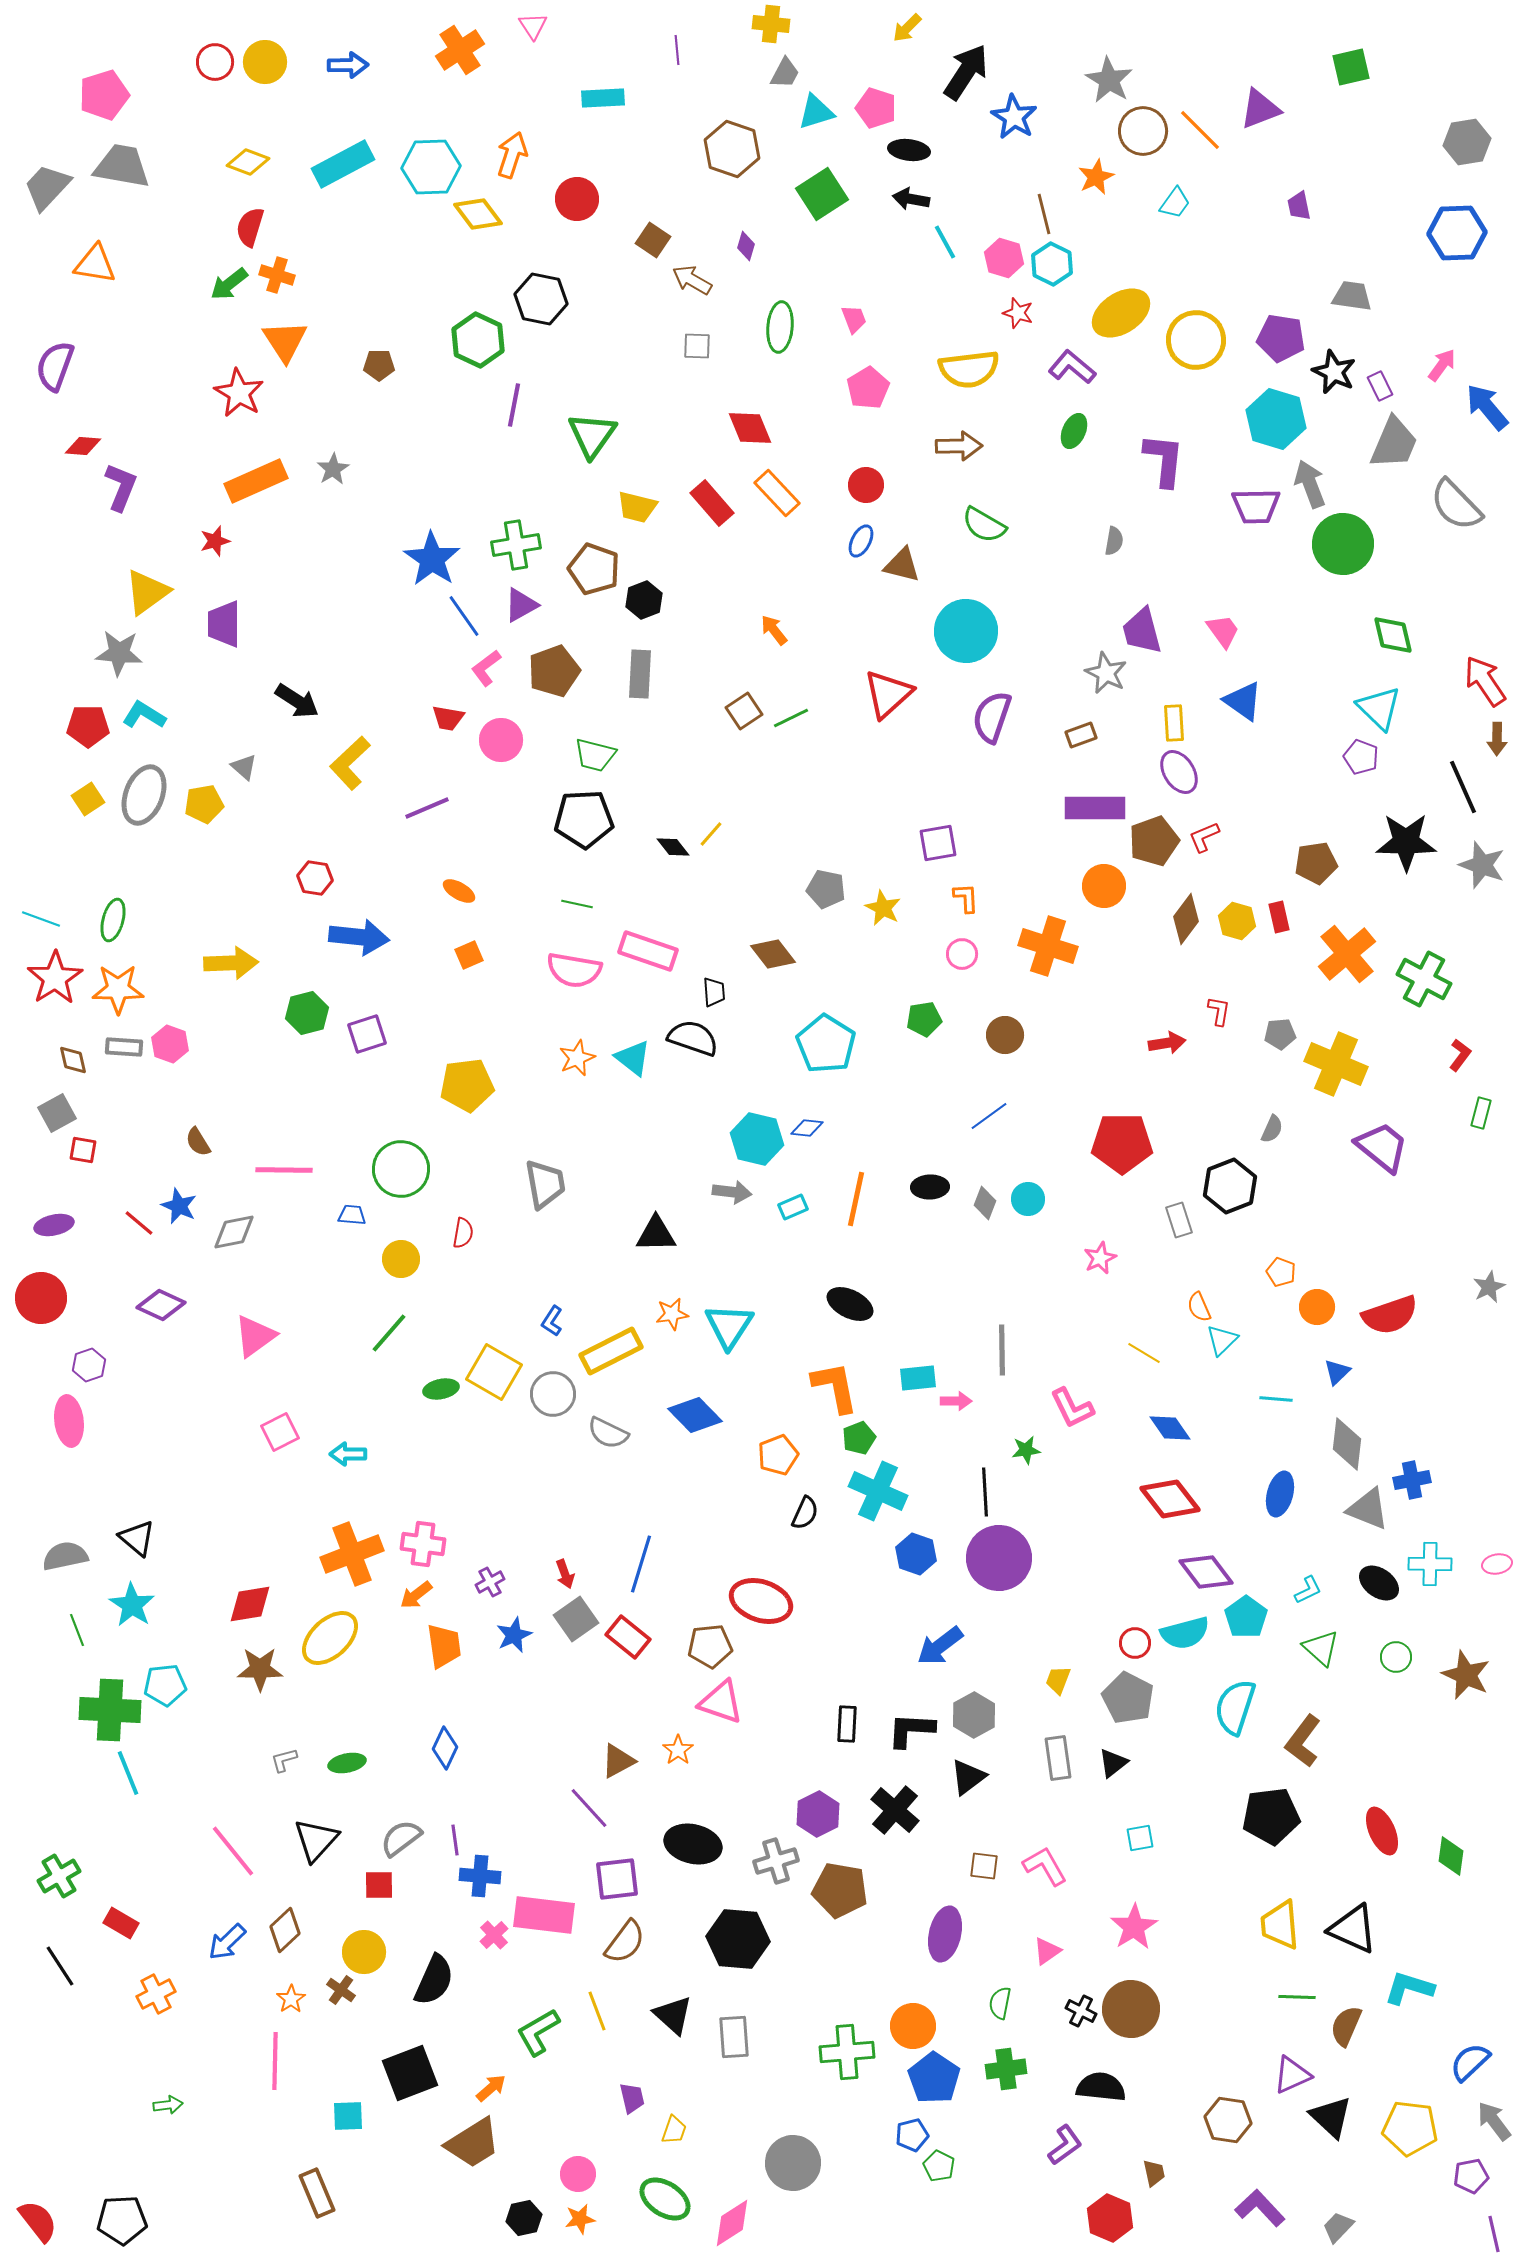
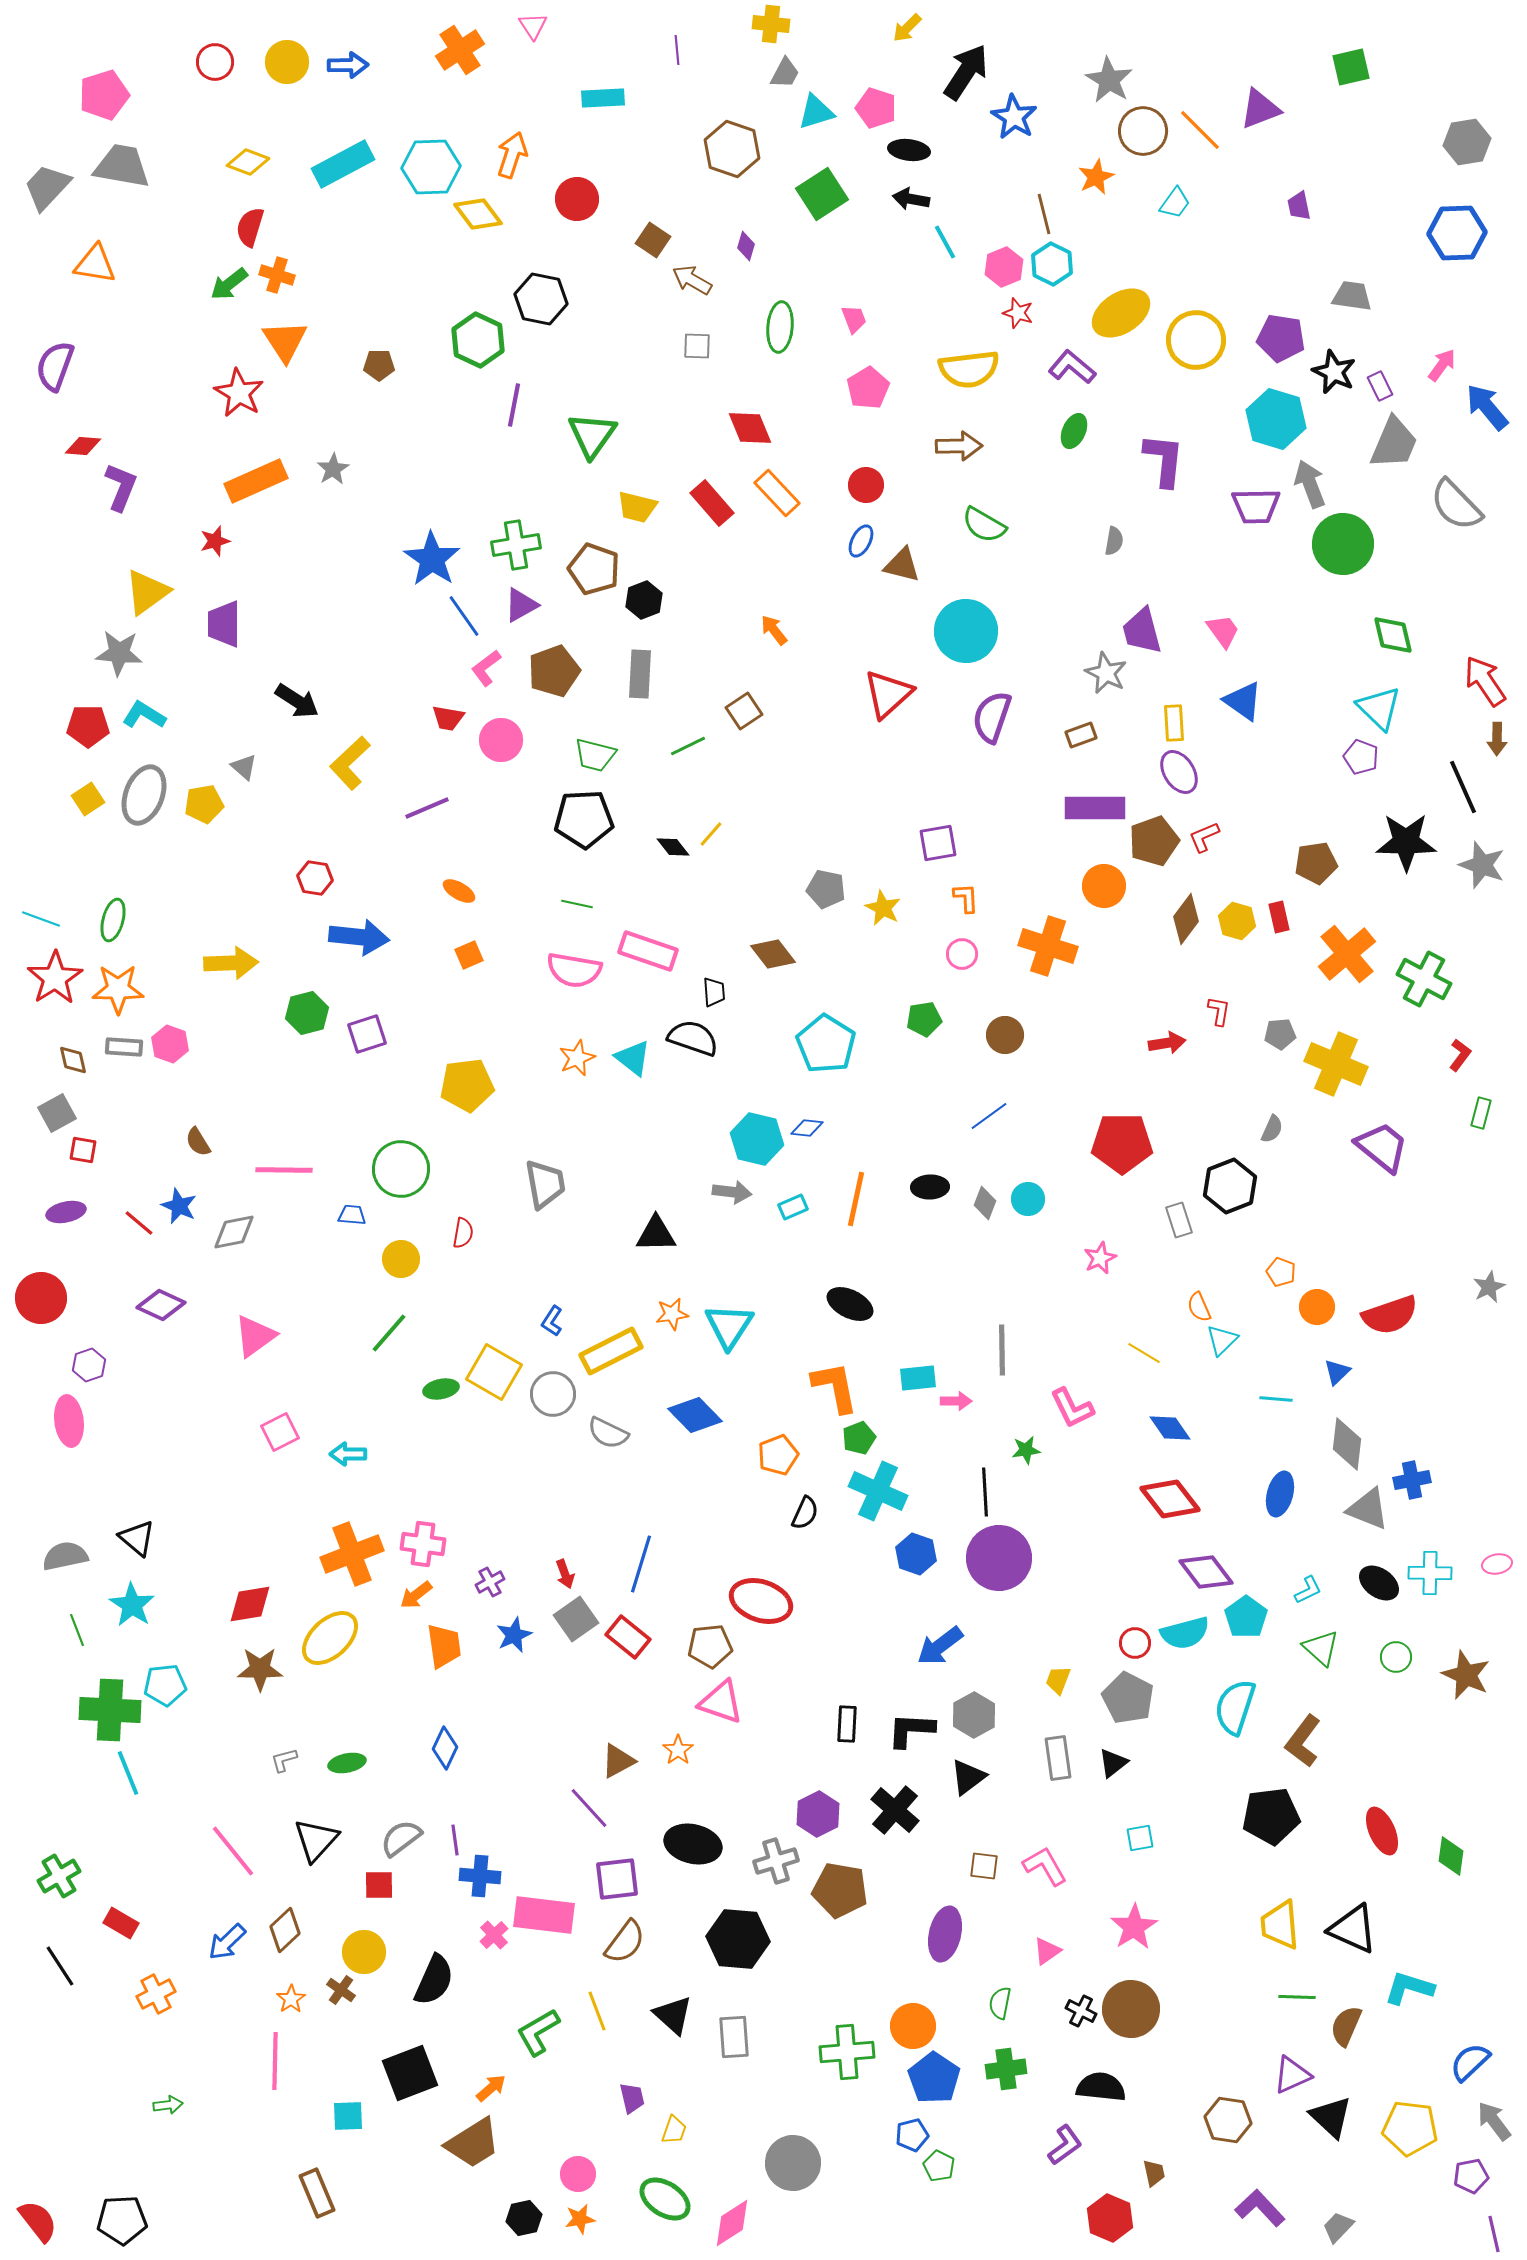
yellow circle at (265, 62): moved 22 px right
pink hexagon at (1004, 258): moved 9 px down; rotated 21 degrees clockwise
green line at (791, 718): moved 103 px left, 28 px down
purple ellipse at (54, 1225): moved 12 px right, 13 px up
cyan cross at (1430, 1564): moved 9 px down
